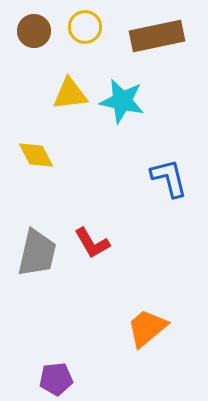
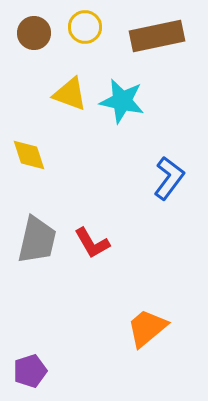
brown circle: moved 2 px down
yellow triangle: rotated 27 degrees clockwise
yellow diamond: moved 7 px left; rotated 9 degrees clockwise
blue L-shape: rotated 51 degrees clockwise
gray trapezoid: moved 13 px up
purple pentagon: moved 26 px left, 8 px up; rotated 12 degrees counterclockwise
